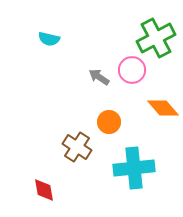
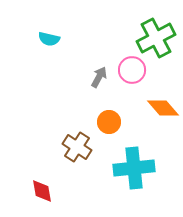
gray arrow: rotated 85 degrees clockwise
red diamond: moved 2 px left, 1 px down
